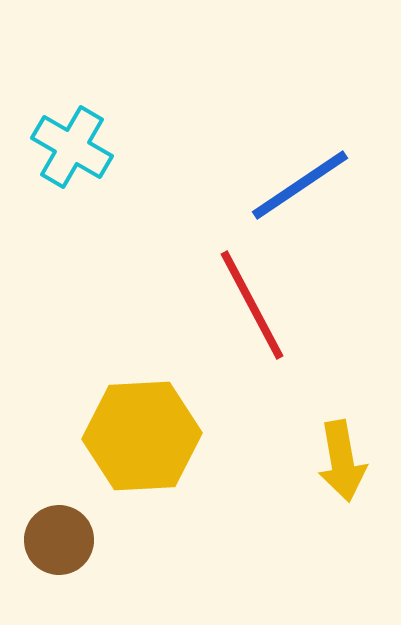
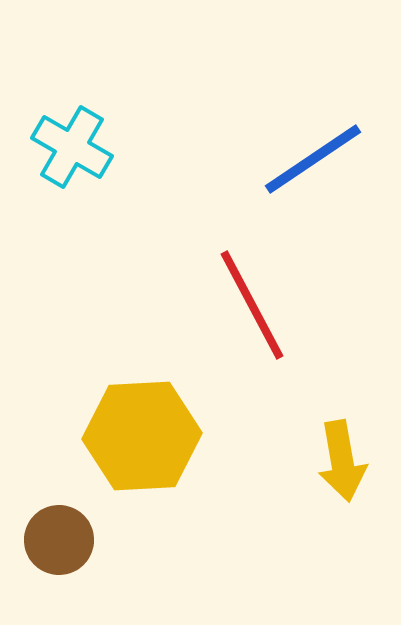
blue line: moved 13 px right, 26 px up
